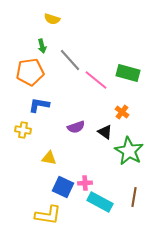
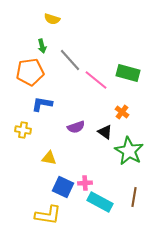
blue L-shape: moved 3 px right, 1 px up
